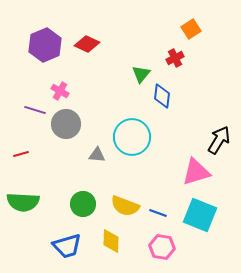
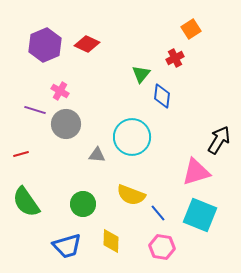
green semicircle: moved 3 px right; rotated 52 degrees clockwise
yellow semicircle: moved 6 px right, 11 px up
blue line: rotated 30 degrees clockwise
